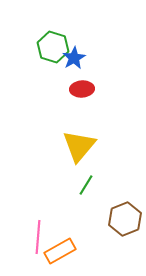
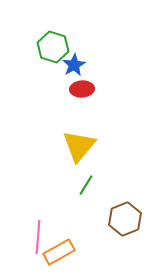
blue star: moved 7 px down
orange rectangle: moved 1 px left, 1 px down
